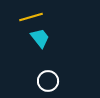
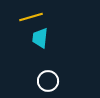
cyan trapezoid: rotated 135 degrees counterclockwise
